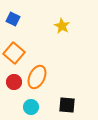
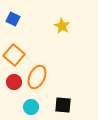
orange square: moved 2 px down
black square: moved 4 px left
